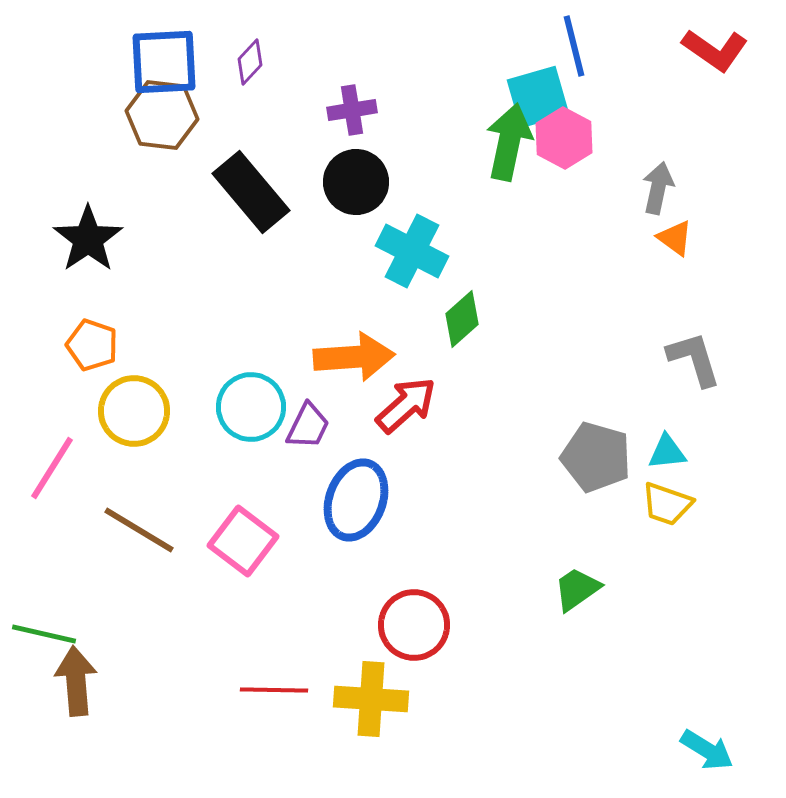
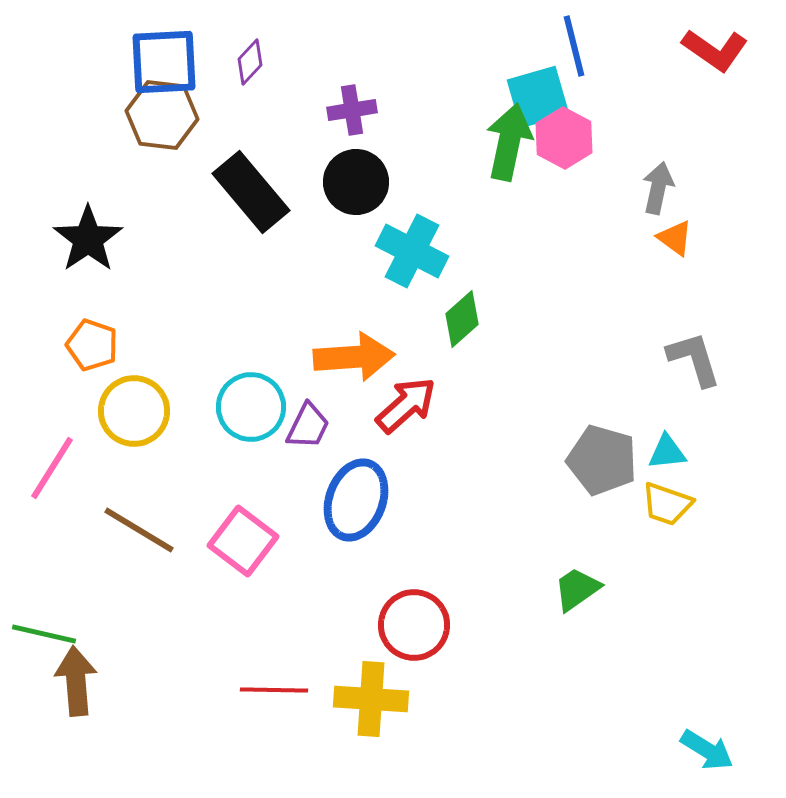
gray pentagon: moved 6 px right, 3 px down
